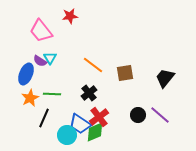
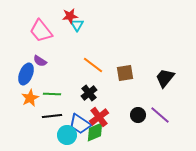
cyan triangle: moved 27 px right, 33 px up
black line: moved 8 px right, 2 px up; rotated 60 degrees clockwise
